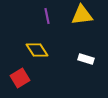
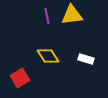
yellow triangle: moved 10 px left
yellow diamond: moved 11 px right, 6 px down
